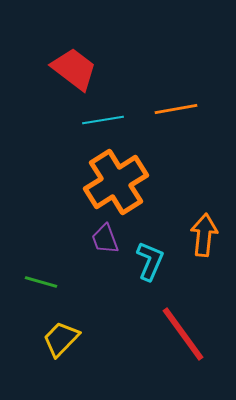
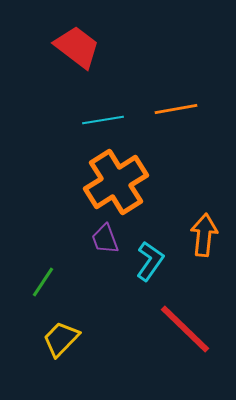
red trapezoid: moved 3 px right, 22 px up
cyan L-shape: rotated 12 degrees clockwise
green line: moved 2 px right; rotated 72 degrees counterclockwise
red line: moved 2 px right, 5 px up; rotated 10 degrees counterclockwise
